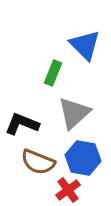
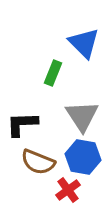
blue triangle: moved 1 px left, 2 px up
gray triangle: moved 8 px right, 3 px down; rotated 21 degrees counterclockwise
black L-shape: rotated 24 degrees counterclockwise
blue hexagon: moved 1 px up
